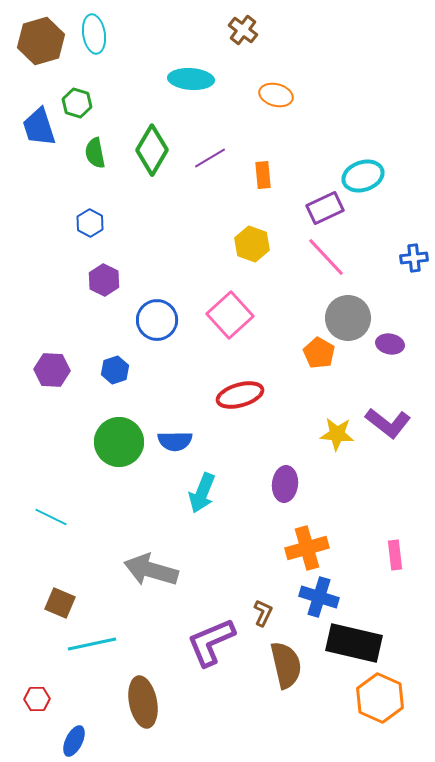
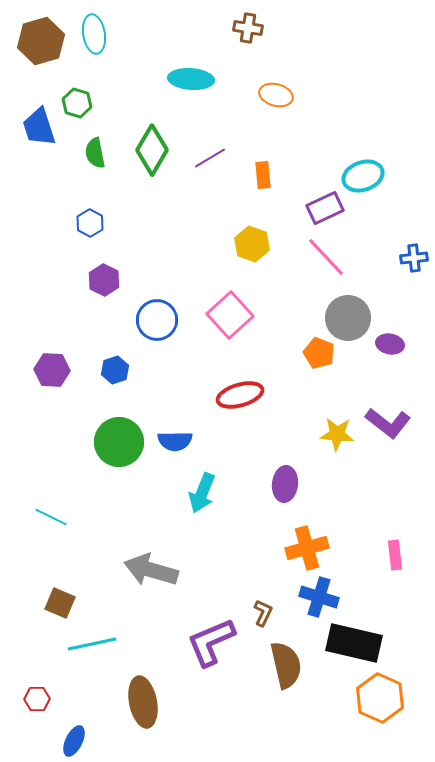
brown cross at (243, 30): moved 5 px right, 2 px up; rotated 28 degrees counterclockwise
orange pentagon at (319, 353): rotated 8 degrees counterclockwise
